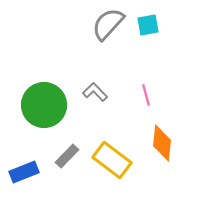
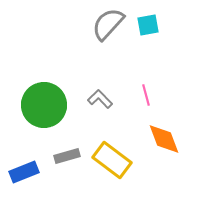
gray L-shape: moved 5 px right, 7 px down
orange diamond: moved 2 px right, 4 px up; rotated 27 degrees counterclockwise
gray rectangle: rotated 30 degrees clockwise
